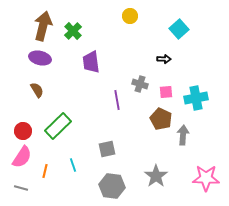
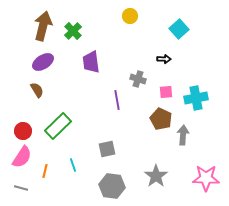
purple ellipse: moved 3 px right, 4 px down; rotated 45 degrees counterclockwise
gray cross: moved 2 px left, 5 px up
